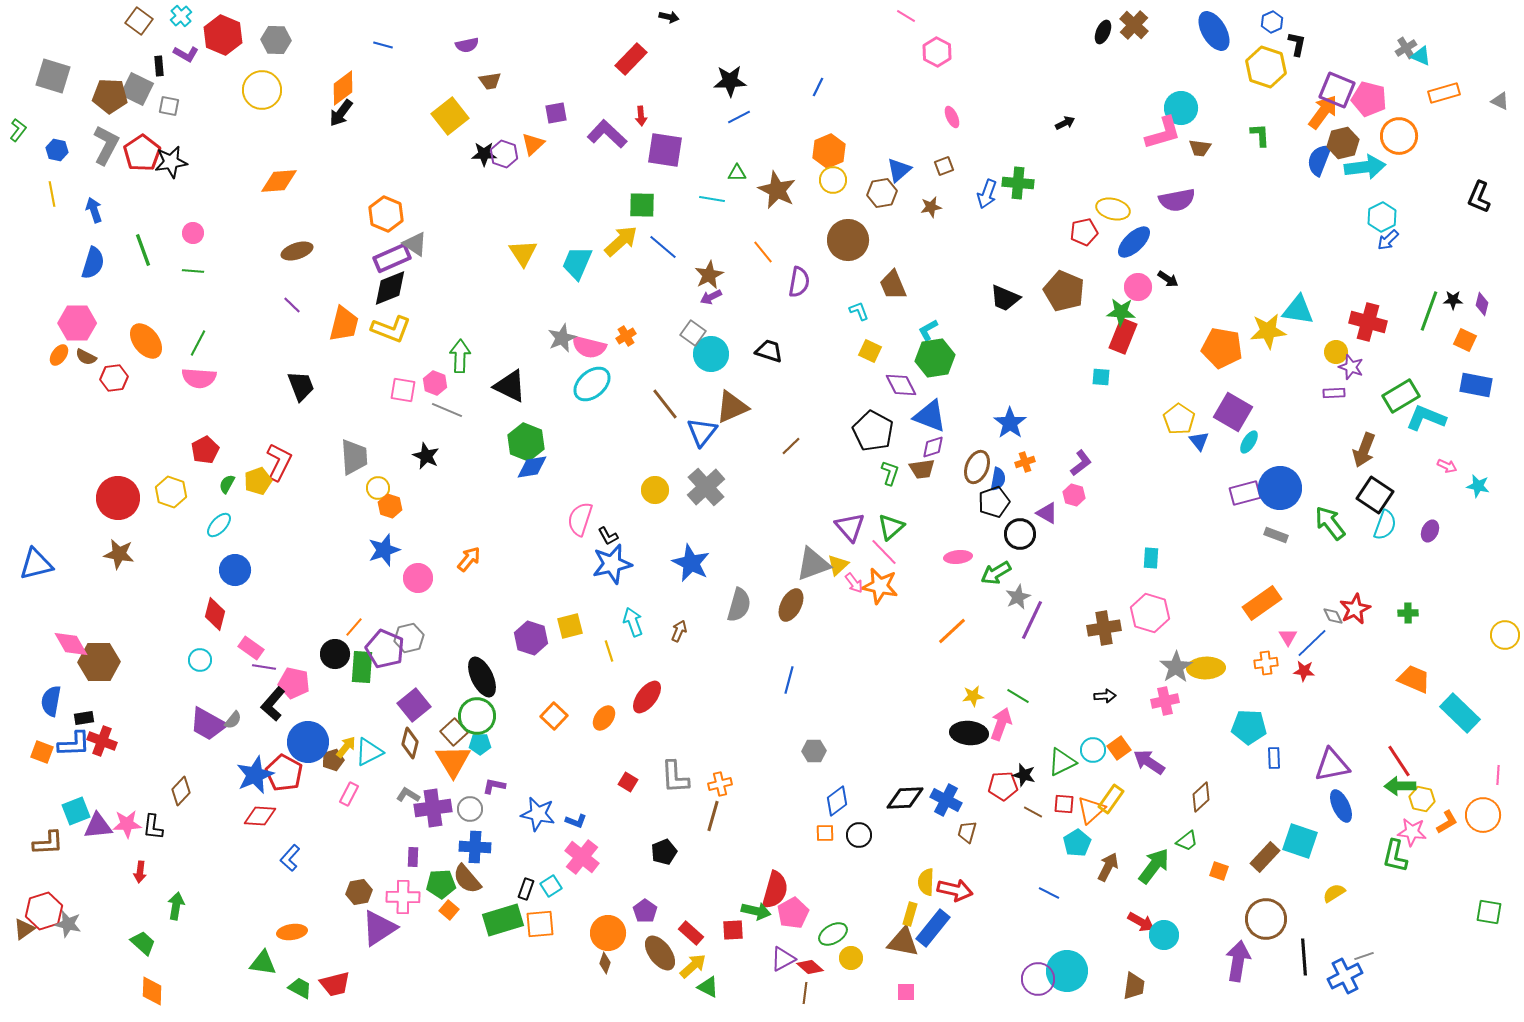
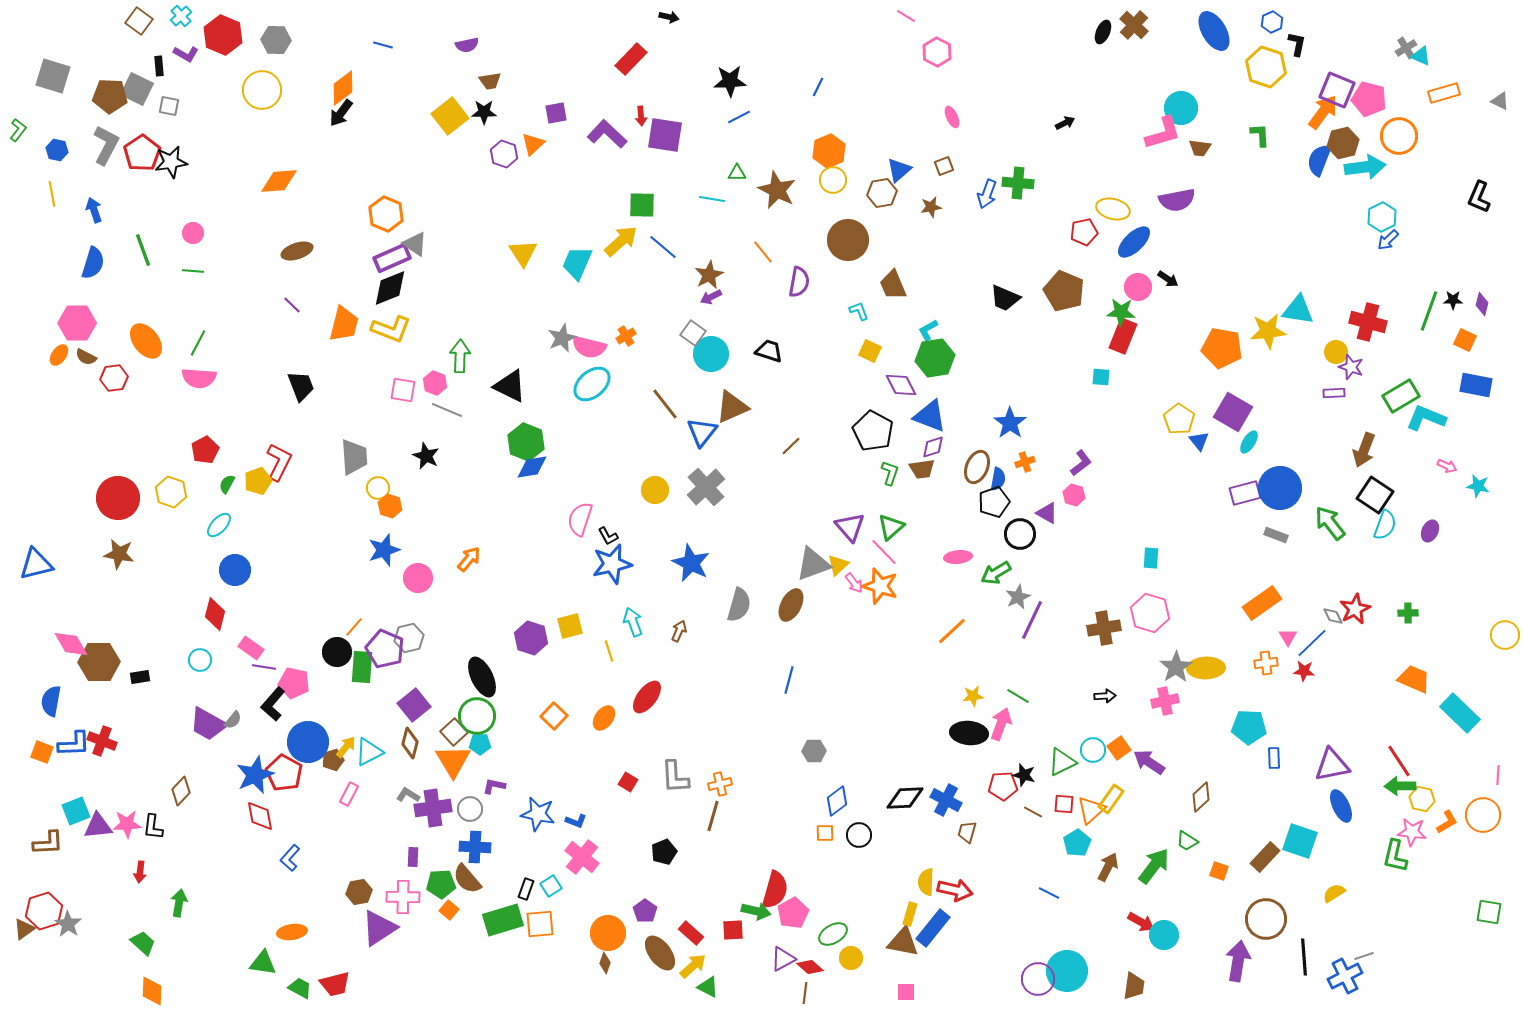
purple square at (665, 150): moved 15 px up
black star at (484, 154): moved 42 px up
orange star at (880, 586): rotated 6 degrees clockwise
black circle at (335, 654): moved 2 px right, 2 px up
black rectangle at (84, 718): moved 56 px right, 41 px up
red diamond at (260, 816): rotated 76 degrees clockwise
green trapezoid at (1187, 841): rotated 70 degrees clockwise
green arrow at (176, 906): moved 3 px right, 3 px up
gray star at (68, 924): rotated 20 degrees clockwise
